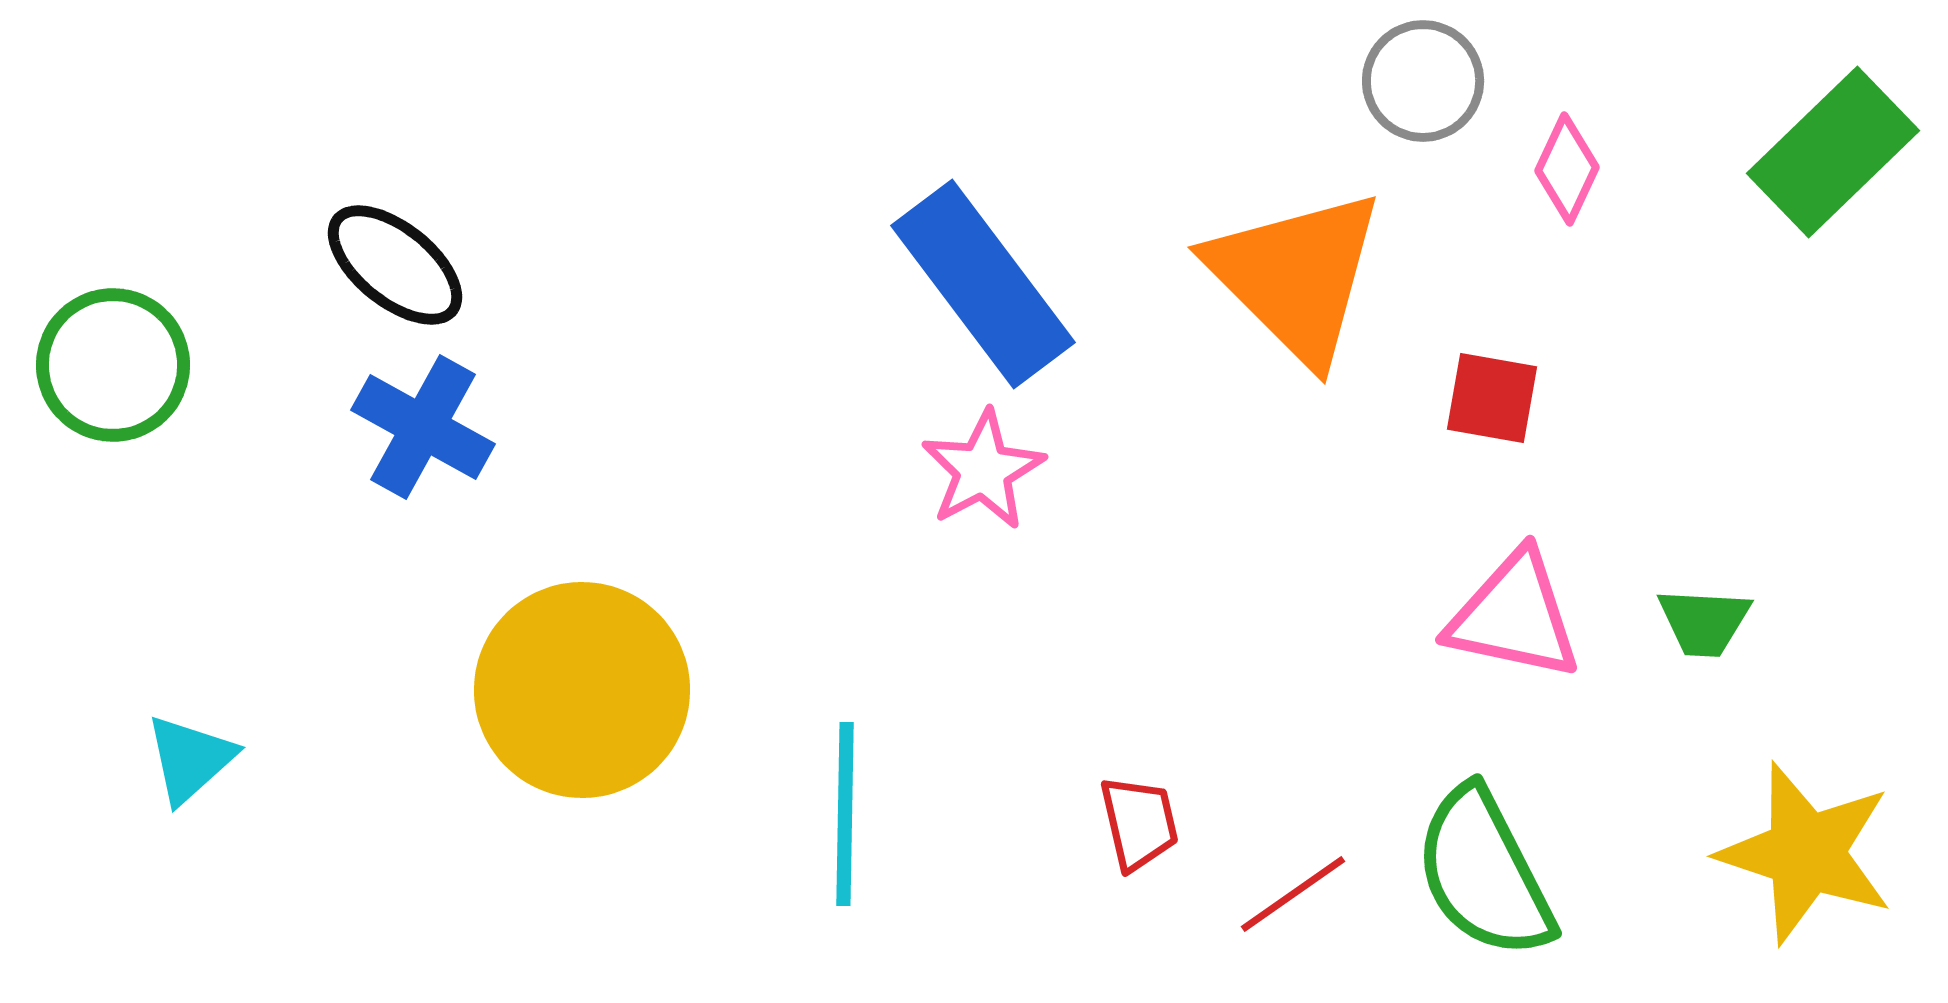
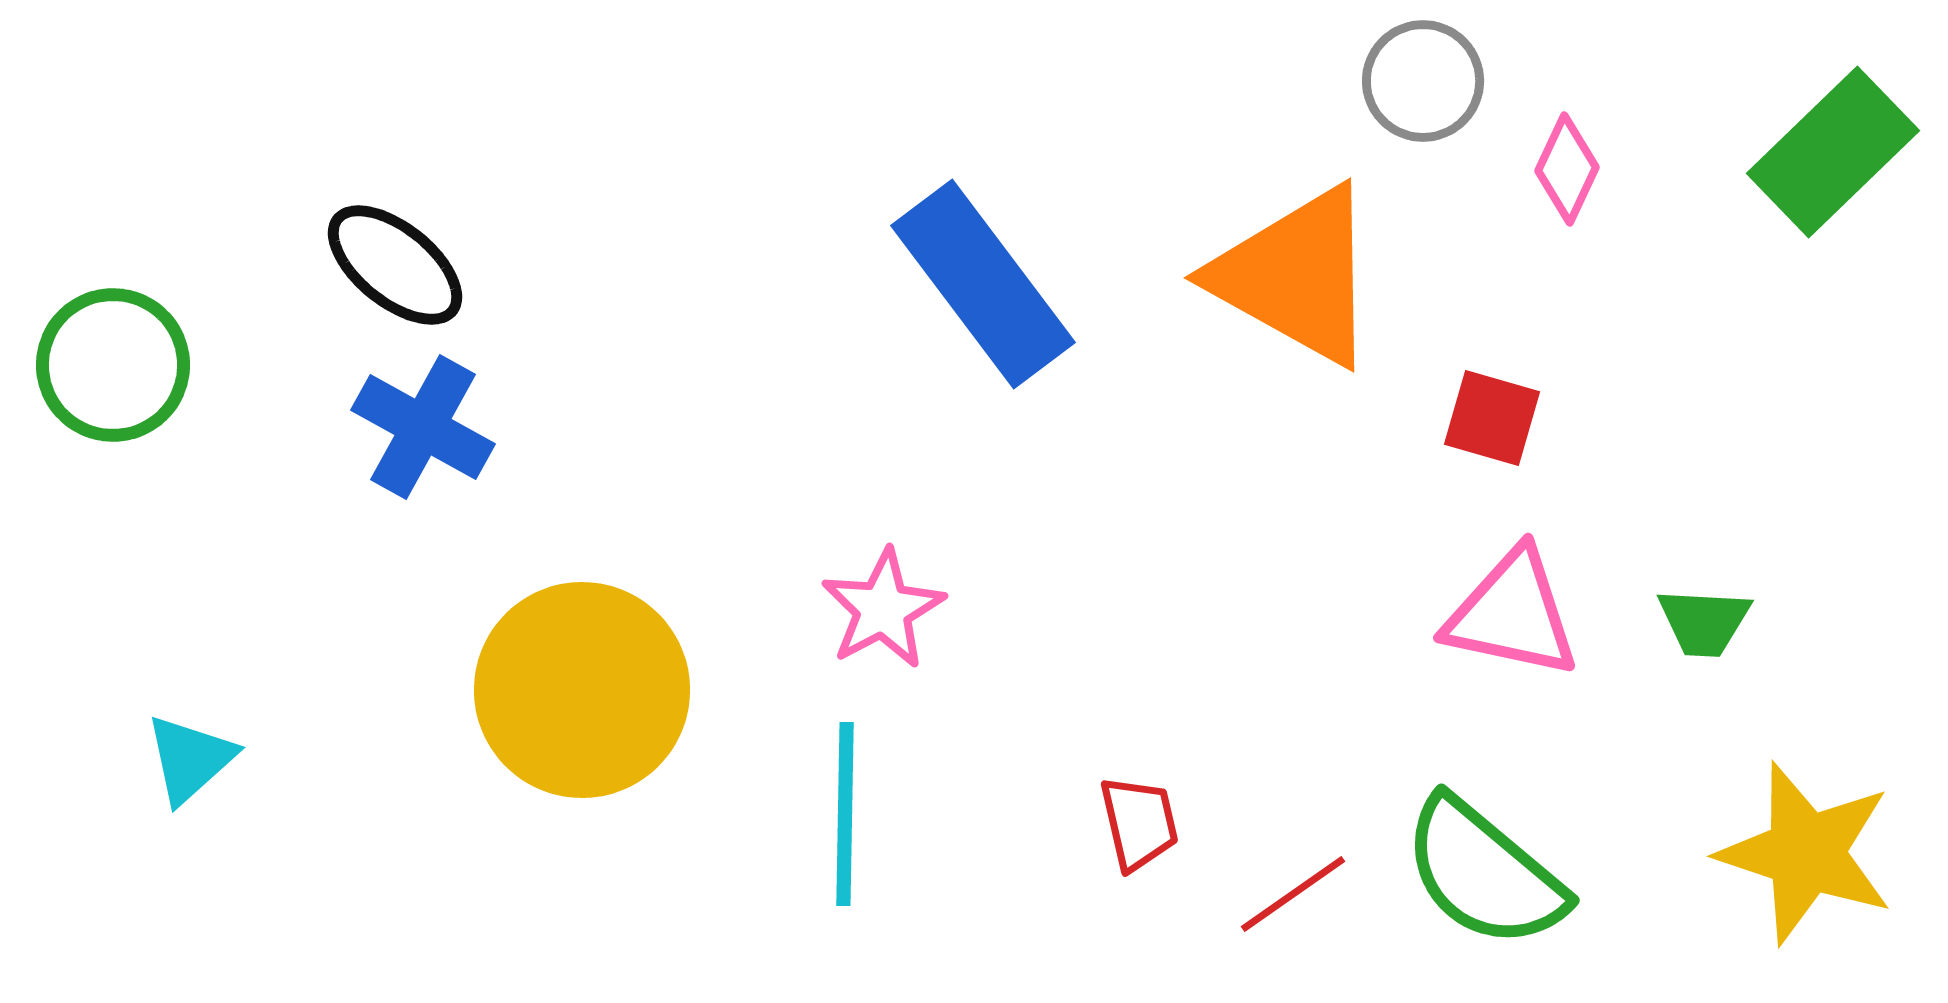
orange triangle: rotated 16 degrees counterclockwise
red square: moved 20 px down; rotated 6 degrees clockwise
pink star: moved 100 px left, 139 px down
pink triangle: moved 2 px left, 2 px up
green semicircle: rotated 23 degrees counterclockwise
